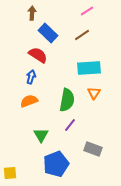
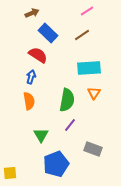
brown arrow: rotated 64 degrees clockwise
orange semicircle: rotated 102 degrees clockwise
